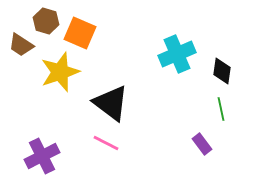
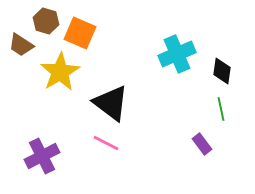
yellow star: rotated 12 degrees counterclockwise
